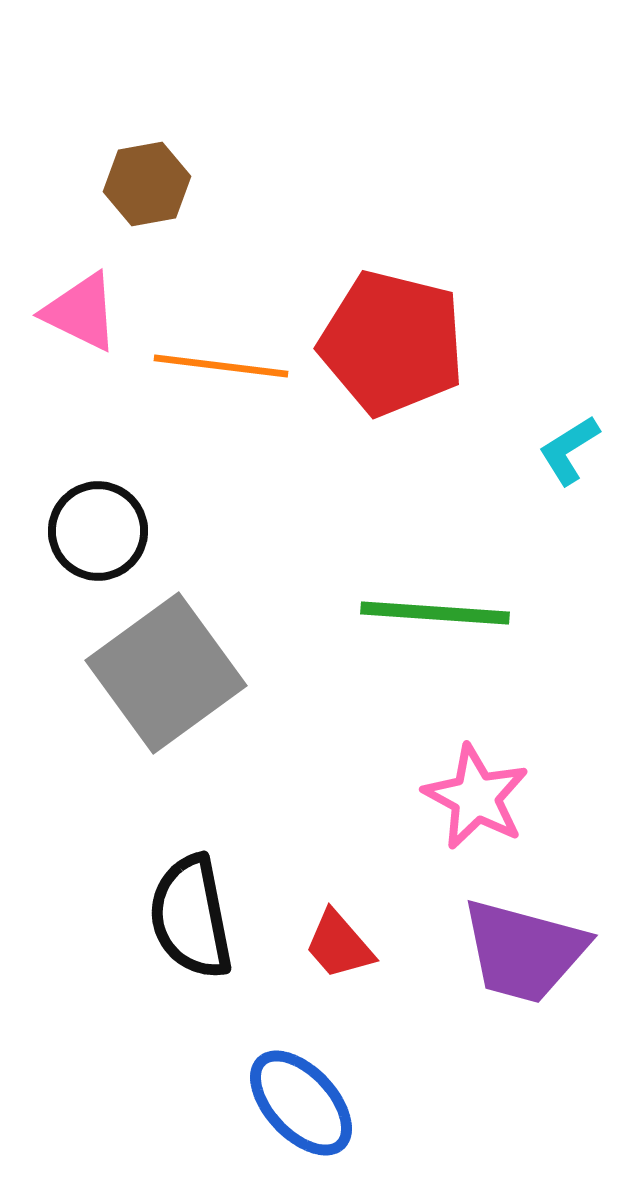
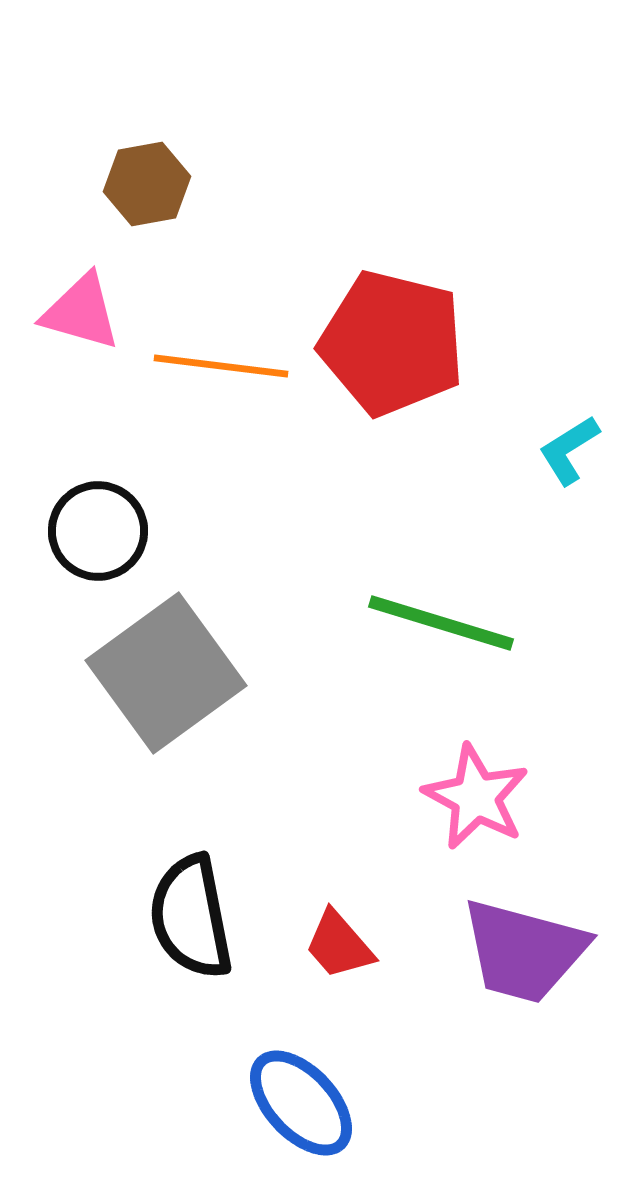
pink triangle: rotated 10 degrees counterclockwise
green line: moved 6 px right, 10 px down; rotated 13 degrees clockwise
